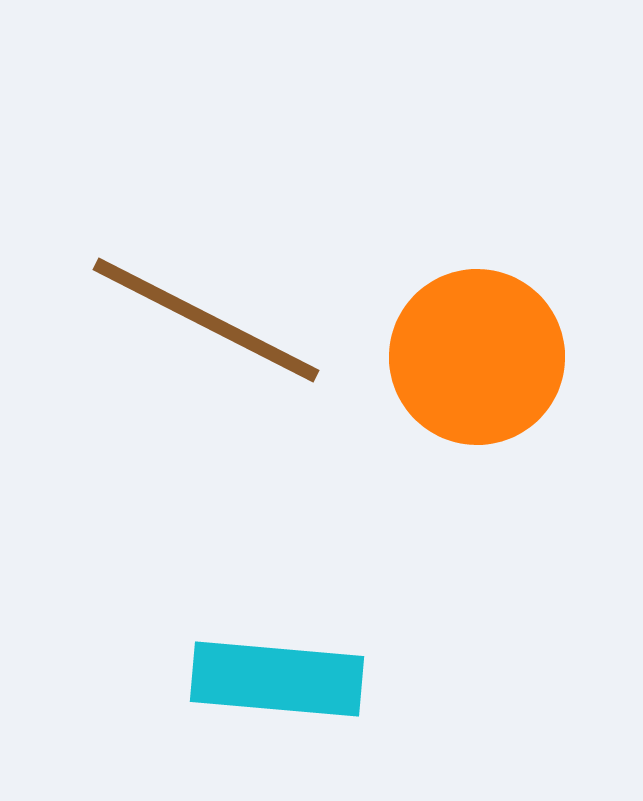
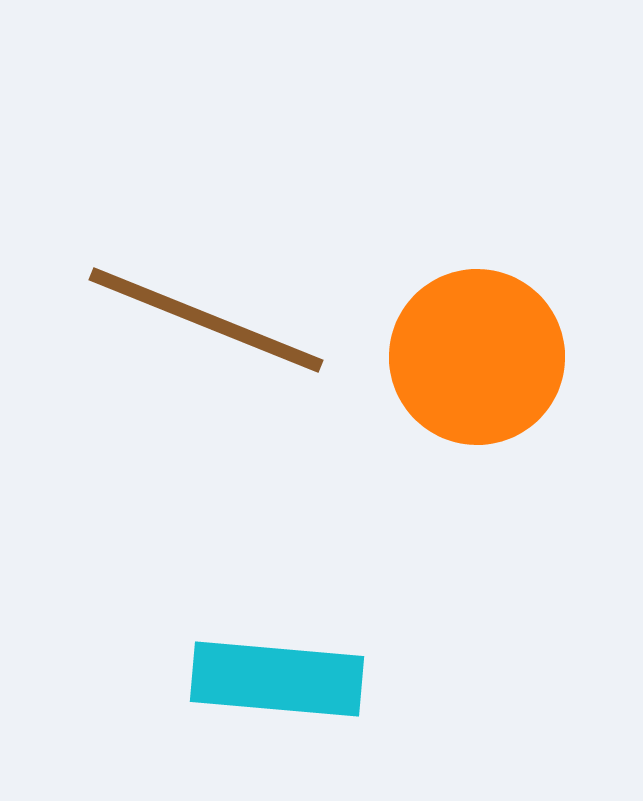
brown line: rotated 5 degrees counterclockwise
